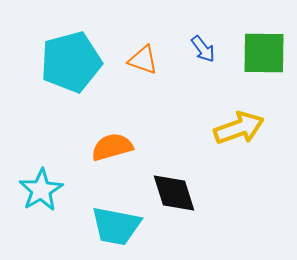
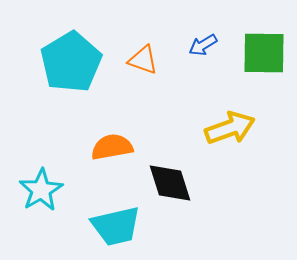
blue arrow: moved 4 px up; rotated 96 degrees clockwise
cyan pentagon: rotated 16 degrees counterclockwise
yellow arrow: moved 9 px left
orange semicircle: rotated 6 degrees clockwise
black diamond: moved 4 px left, 10 px up
cyan trapezoid: rotated 24 degrees counterclockwise
